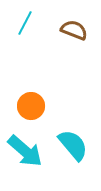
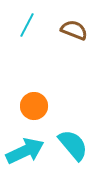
cyan line: moved 2 px right, 2 px down
orange circle: moved 3 px right
cyan arrow: rotated 66 degrees counterclockwise
